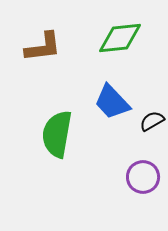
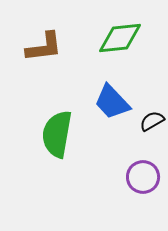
brown L-shape: moved 1 px right
